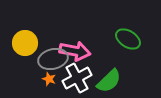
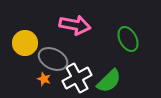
green ellipse: rotated 30 degrees clockwise
pink arrow: moved 26 px up
gray ellipse: rotated 40 degrees clockwise
orange star: moved 5 px left
